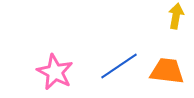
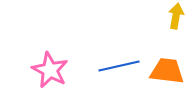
blue line: rotated 21 degrees clockwise
pink star: moved 5 px left, 2 px up
